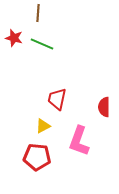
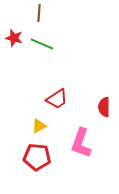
brown line: moved 1 px right
red trapezoid: rotated 135 degrees counterclockwise
yellow triangle: moved 4 px left
pink L-shape: moved 2 px right, 2 px down
